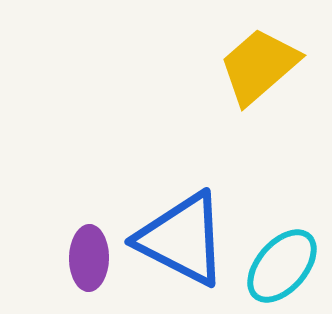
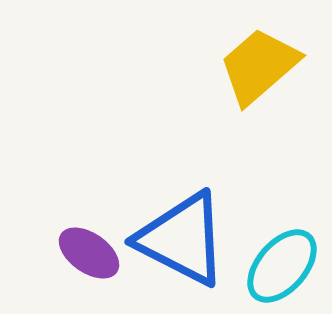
purple ellipse: moved 5 px up; rotated 56 degrees counterclockwise
